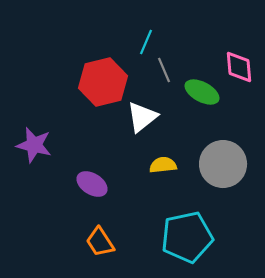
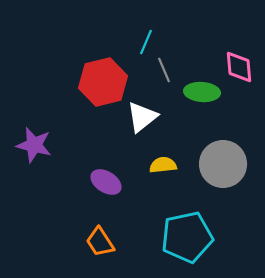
green ellipse: rotated 24 degrees counterclockwise
purple ellipse: moved 14 px right, 2 px up
